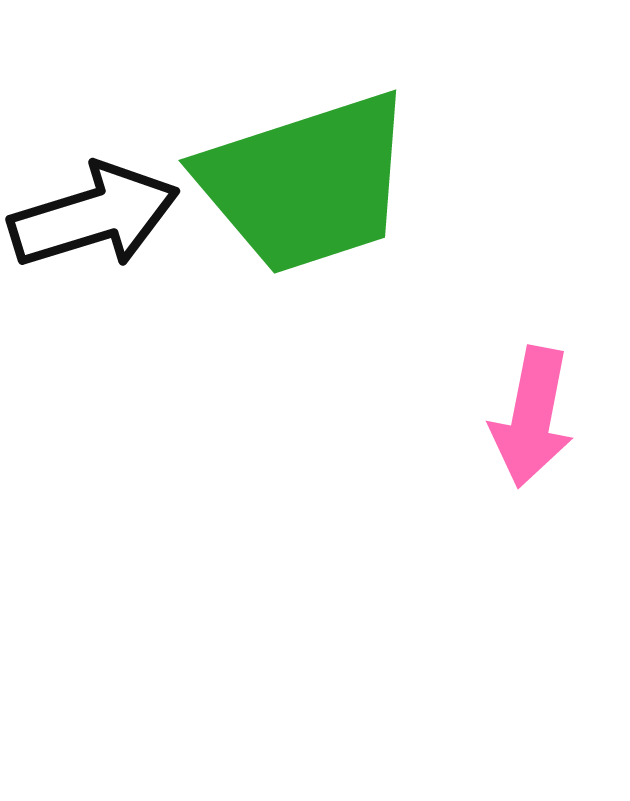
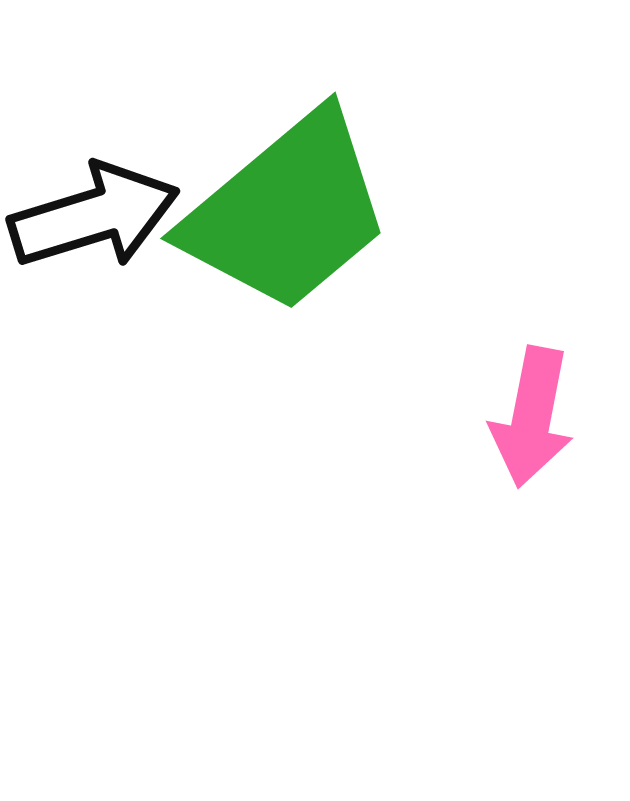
green trapezoid: moved 19 px left, 29 px down; rotated 22 degrees counterclockwise
